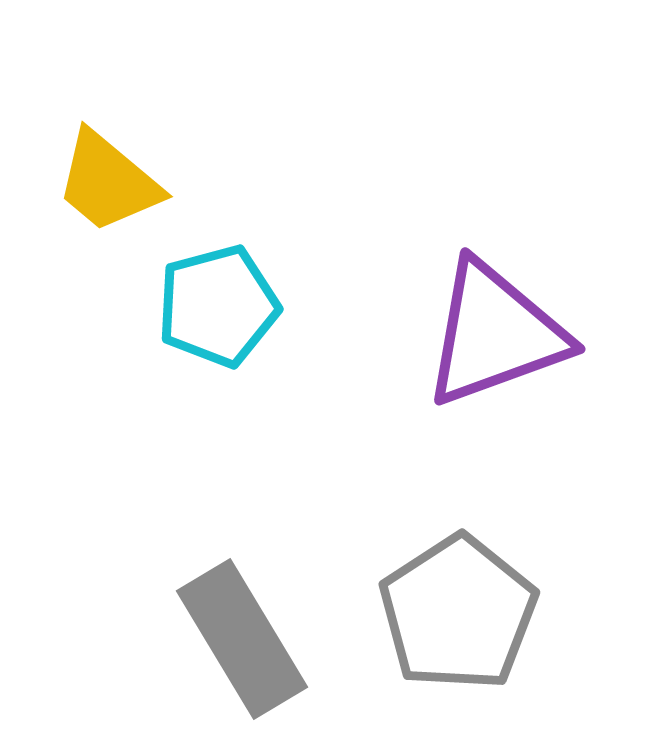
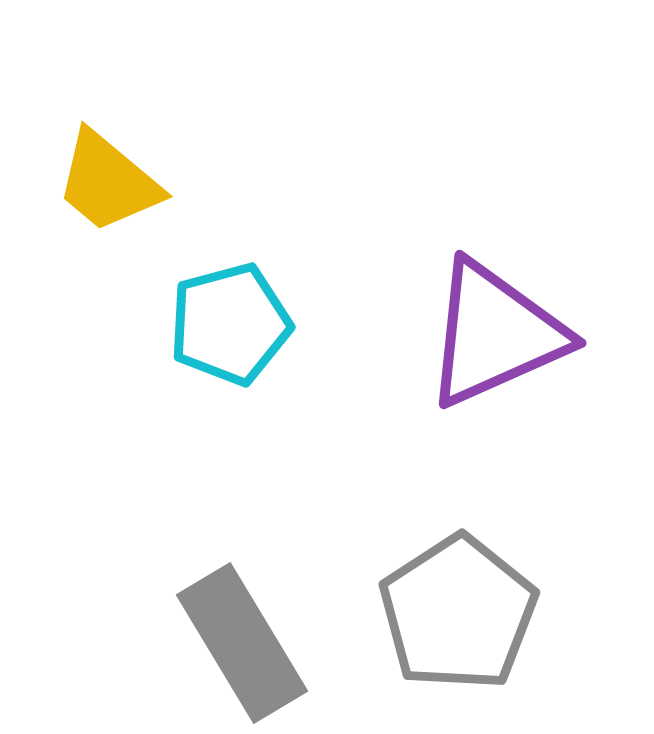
cyan pentagon: moved 12 px right, 18 px down
purple triangle: rotated 4 degrees counterclockwise
gray rectangle: moved 4 px down
